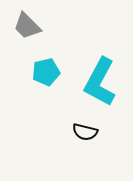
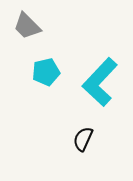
cyan L-shape: rotated 15 degrees clockwise
black semicircle: moved 2 px left, 7 px down; rotated 100 degrees clockwise
